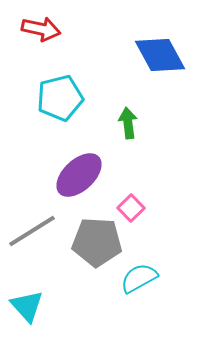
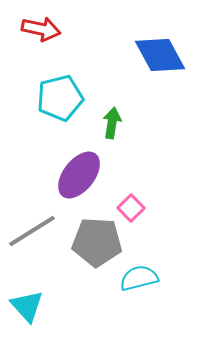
green arrow: moved 16 px left; rotated 16 degrees clockwise
purple ellipse: rotated 9 degrees counterclockwise
cyan semicircle: rotated 15 degrees clockwise
